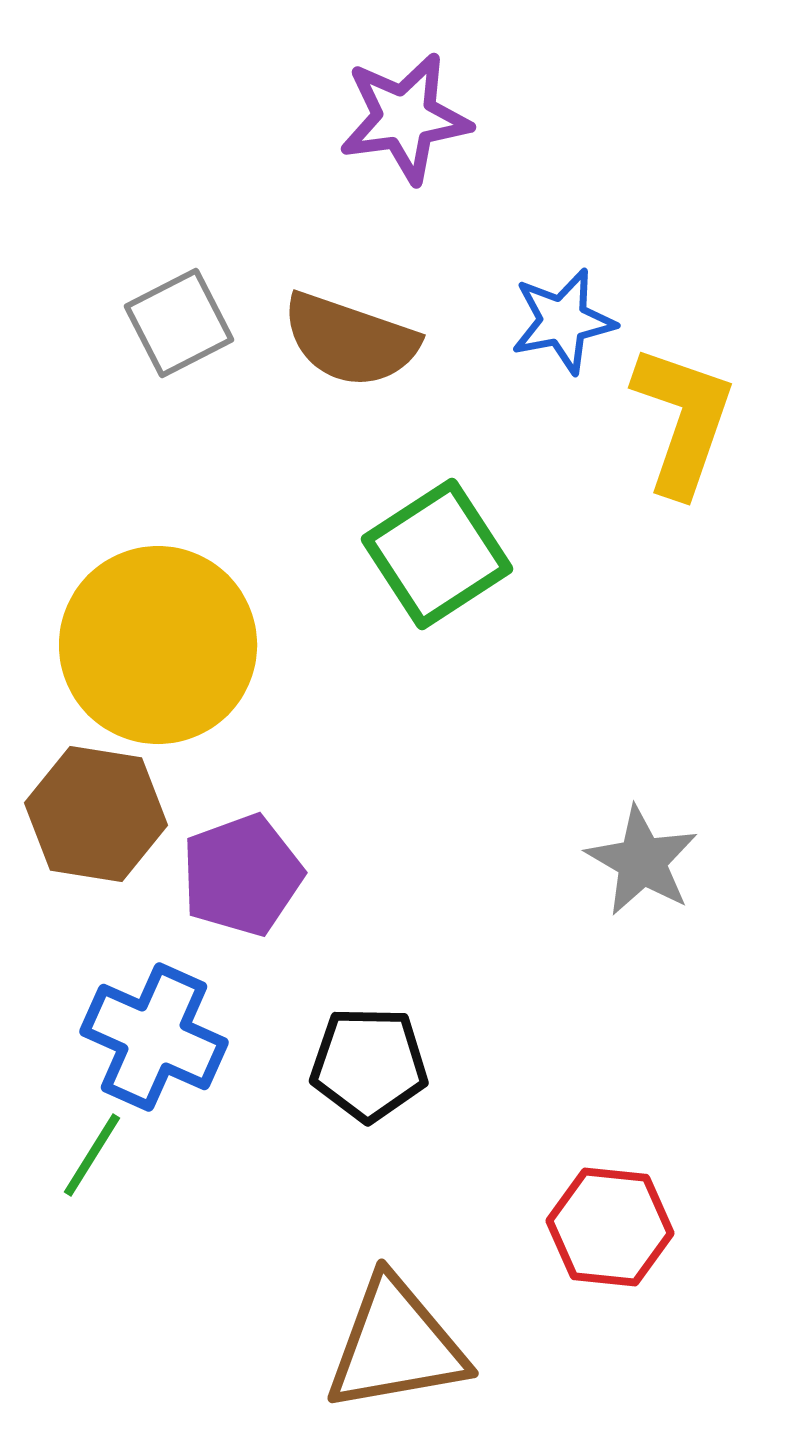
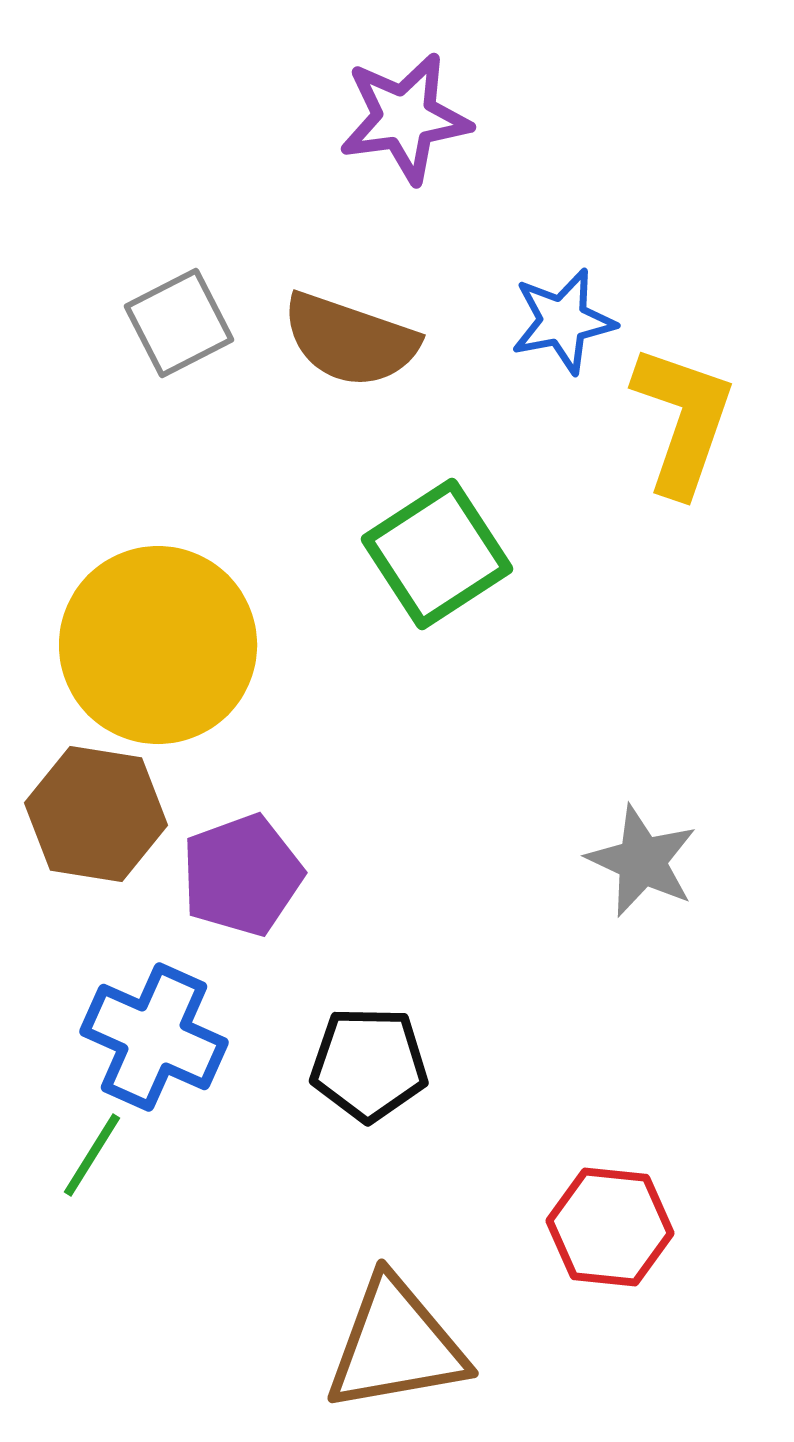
gray star: rotated 5 degrees counterclockwise
